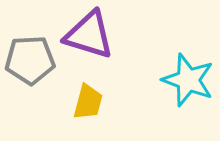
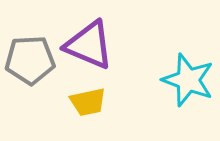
purple triangle: moved 10 px down; rotated 6 degrees clockwise
yellow trapezoid: rotated 63 degrees clockwise
